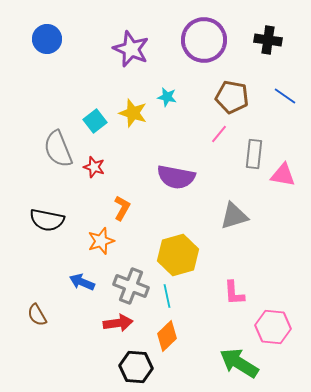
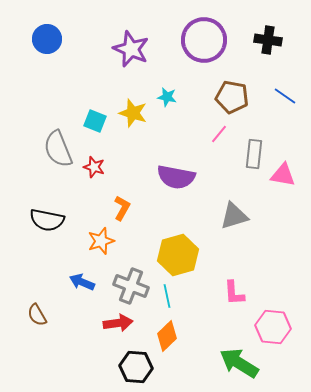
cyan square: rotated 30 degrees counterclockwise
